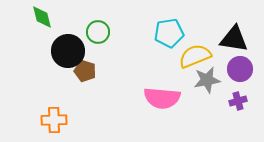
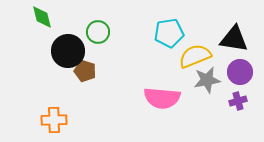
purple circle: moved 3 px down
